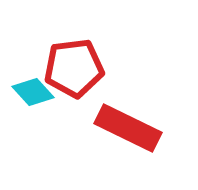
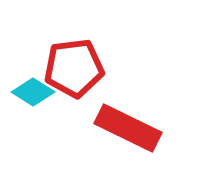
cyan diamond: rotated 15 degrees counterclockwise
